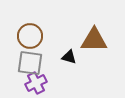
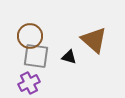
brown triangle: rotated 40 degrees clockwise
gray square: moved 6 px right, 7 px up
purple cross: moved 7 px left
